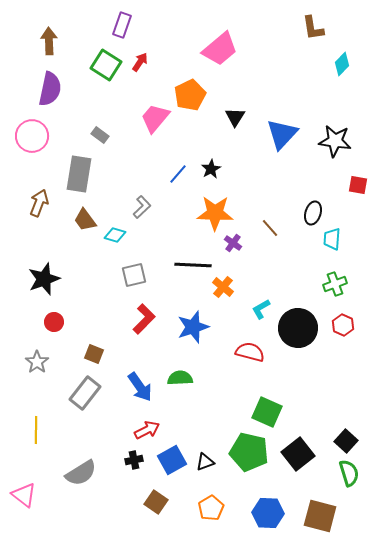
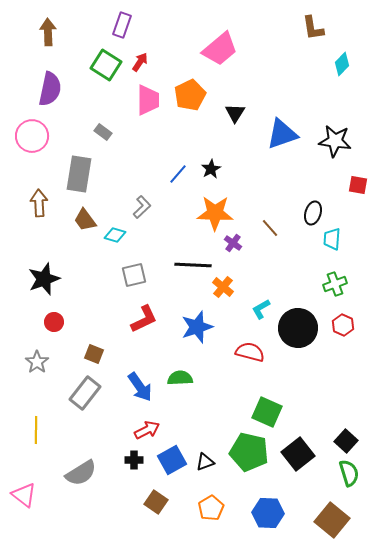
brown arrow at (49, 41): moved 1 px left, 9 px up
black triangle at (235, 117): moved 4 px up
pink trapezoid at (155, 118): moved 7 px left, 18 px up; rotated 140 degrees clockwise
blue triangle at (282, 134): rotated 28 degrees clockwise
gray rectangle at (100, 135): moved 3 px right, 3 px up
brown arrow at (39, 203): rotated 24 degrees counterclockwise
red L-shape at (144, 319): rotated 20 degrees clockwise
blue star at (193, 327): moved 4 px right
black cross at (134, 460): rotated 12 degrees clockwise
brown square at (320, 516): moved 12 px right, 4 px down; rotated 24 degrees clockwise
